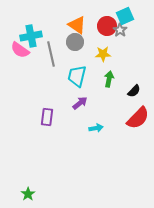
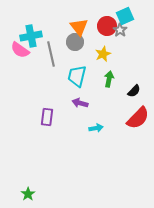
orange triangle: moved 2 px right, 2 px down; rotated 18 degrees clockwise
yellow star: rotated 21 degrees counterclockwise
purple arrow: rotated 126 degrees counterclockwise
